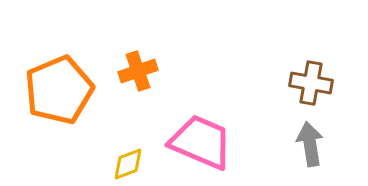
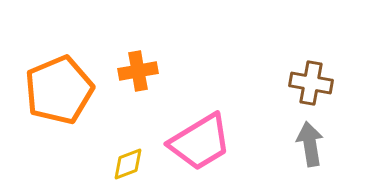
orange cross: rotated 9 degrees clockwise
pink trapezoid: moved 1 px left; rotated 126 degrees clockwise
